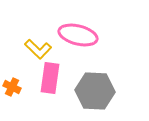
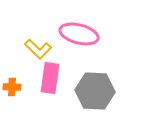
pink ellipse: moved 1 px right, 1 px up
orange cross: rotated 24 degrees counterclockwise
